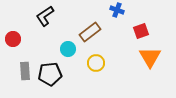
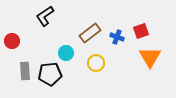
blue cross: moved 27 px down
brown rectangle: moved 1 px down
red circle: moved 1 px left, 2 px down
cyan circle: moved 2 px left, 4 px down
